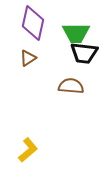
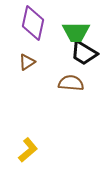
green trapezoid: moved 1 px up
black trapezoid: rotated 24 degrees clockwise
brown triangle: moved 1 px left, 4 px down
brown semicircle: moved 3 px up
